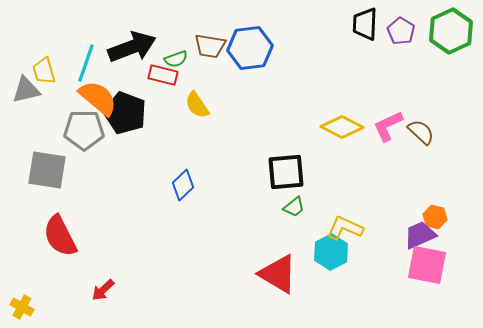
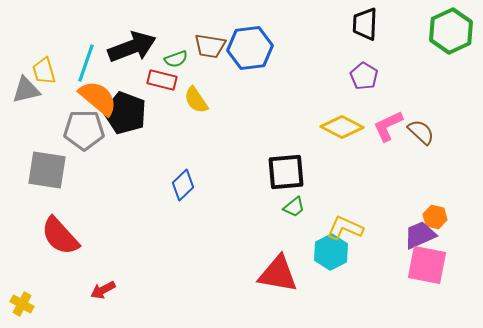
purple pentagon: moved 37 px left, 45 px down
red rectangle: moved 1 px left, 5 px down
yellow semicircle: moved 1 px left, 5 px up
red semicircle: rotated 15 degrees counterclockwise
red triangle: rotated 21 degrees counterclockwise
red arrow: rotated 15 degrees clockwise
yellow cross: moved 3 px up
